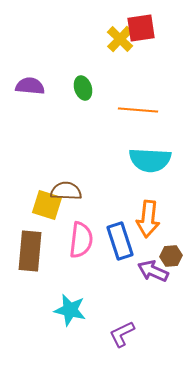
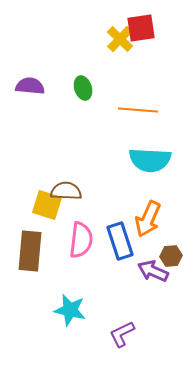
orange arrow: rotated 18 degrees clockwise
